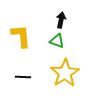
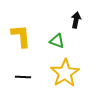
black arrow: moved 15 px right
